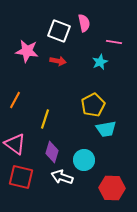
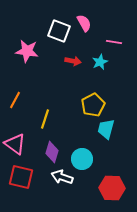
pink semicircle: rotated 18 degrees counterclockwise
red arrow: moved 15 px right
cyan trapezoid: rotated 115 degrees clockwise
cyan circle: moved 2 px left, 1 px up
